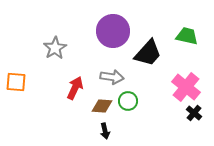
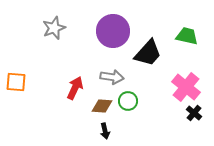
gray star: moved 1 px left, 20 px up; rotated 10 degrees clockwise
